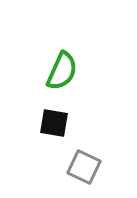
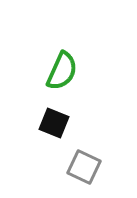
black square: rotated 12 degrees clockwise
